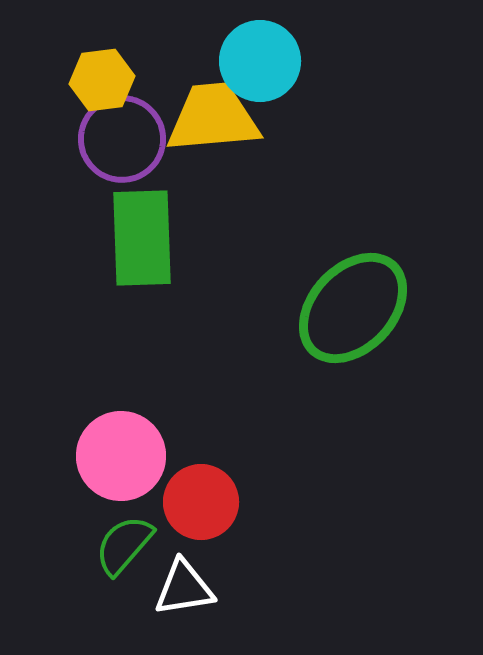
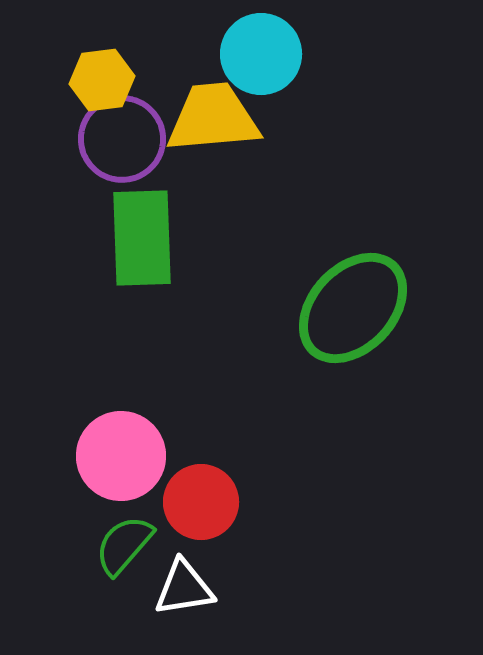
cyan circle: moved 1 px right, 7 px up
